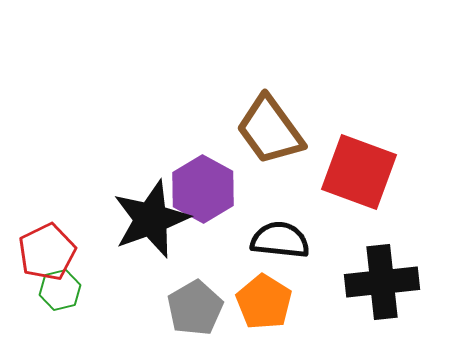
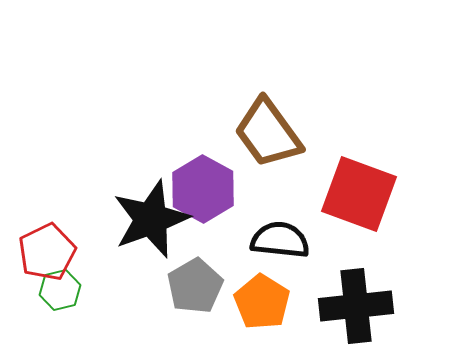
brown trapezoid: moved 2 px left, 3 px down
red square: moved 22 px down
black cross: moved 26 px left, 24 px down
orange pentagon: moved 2 px left
gray pentagon: moved 22 px up
